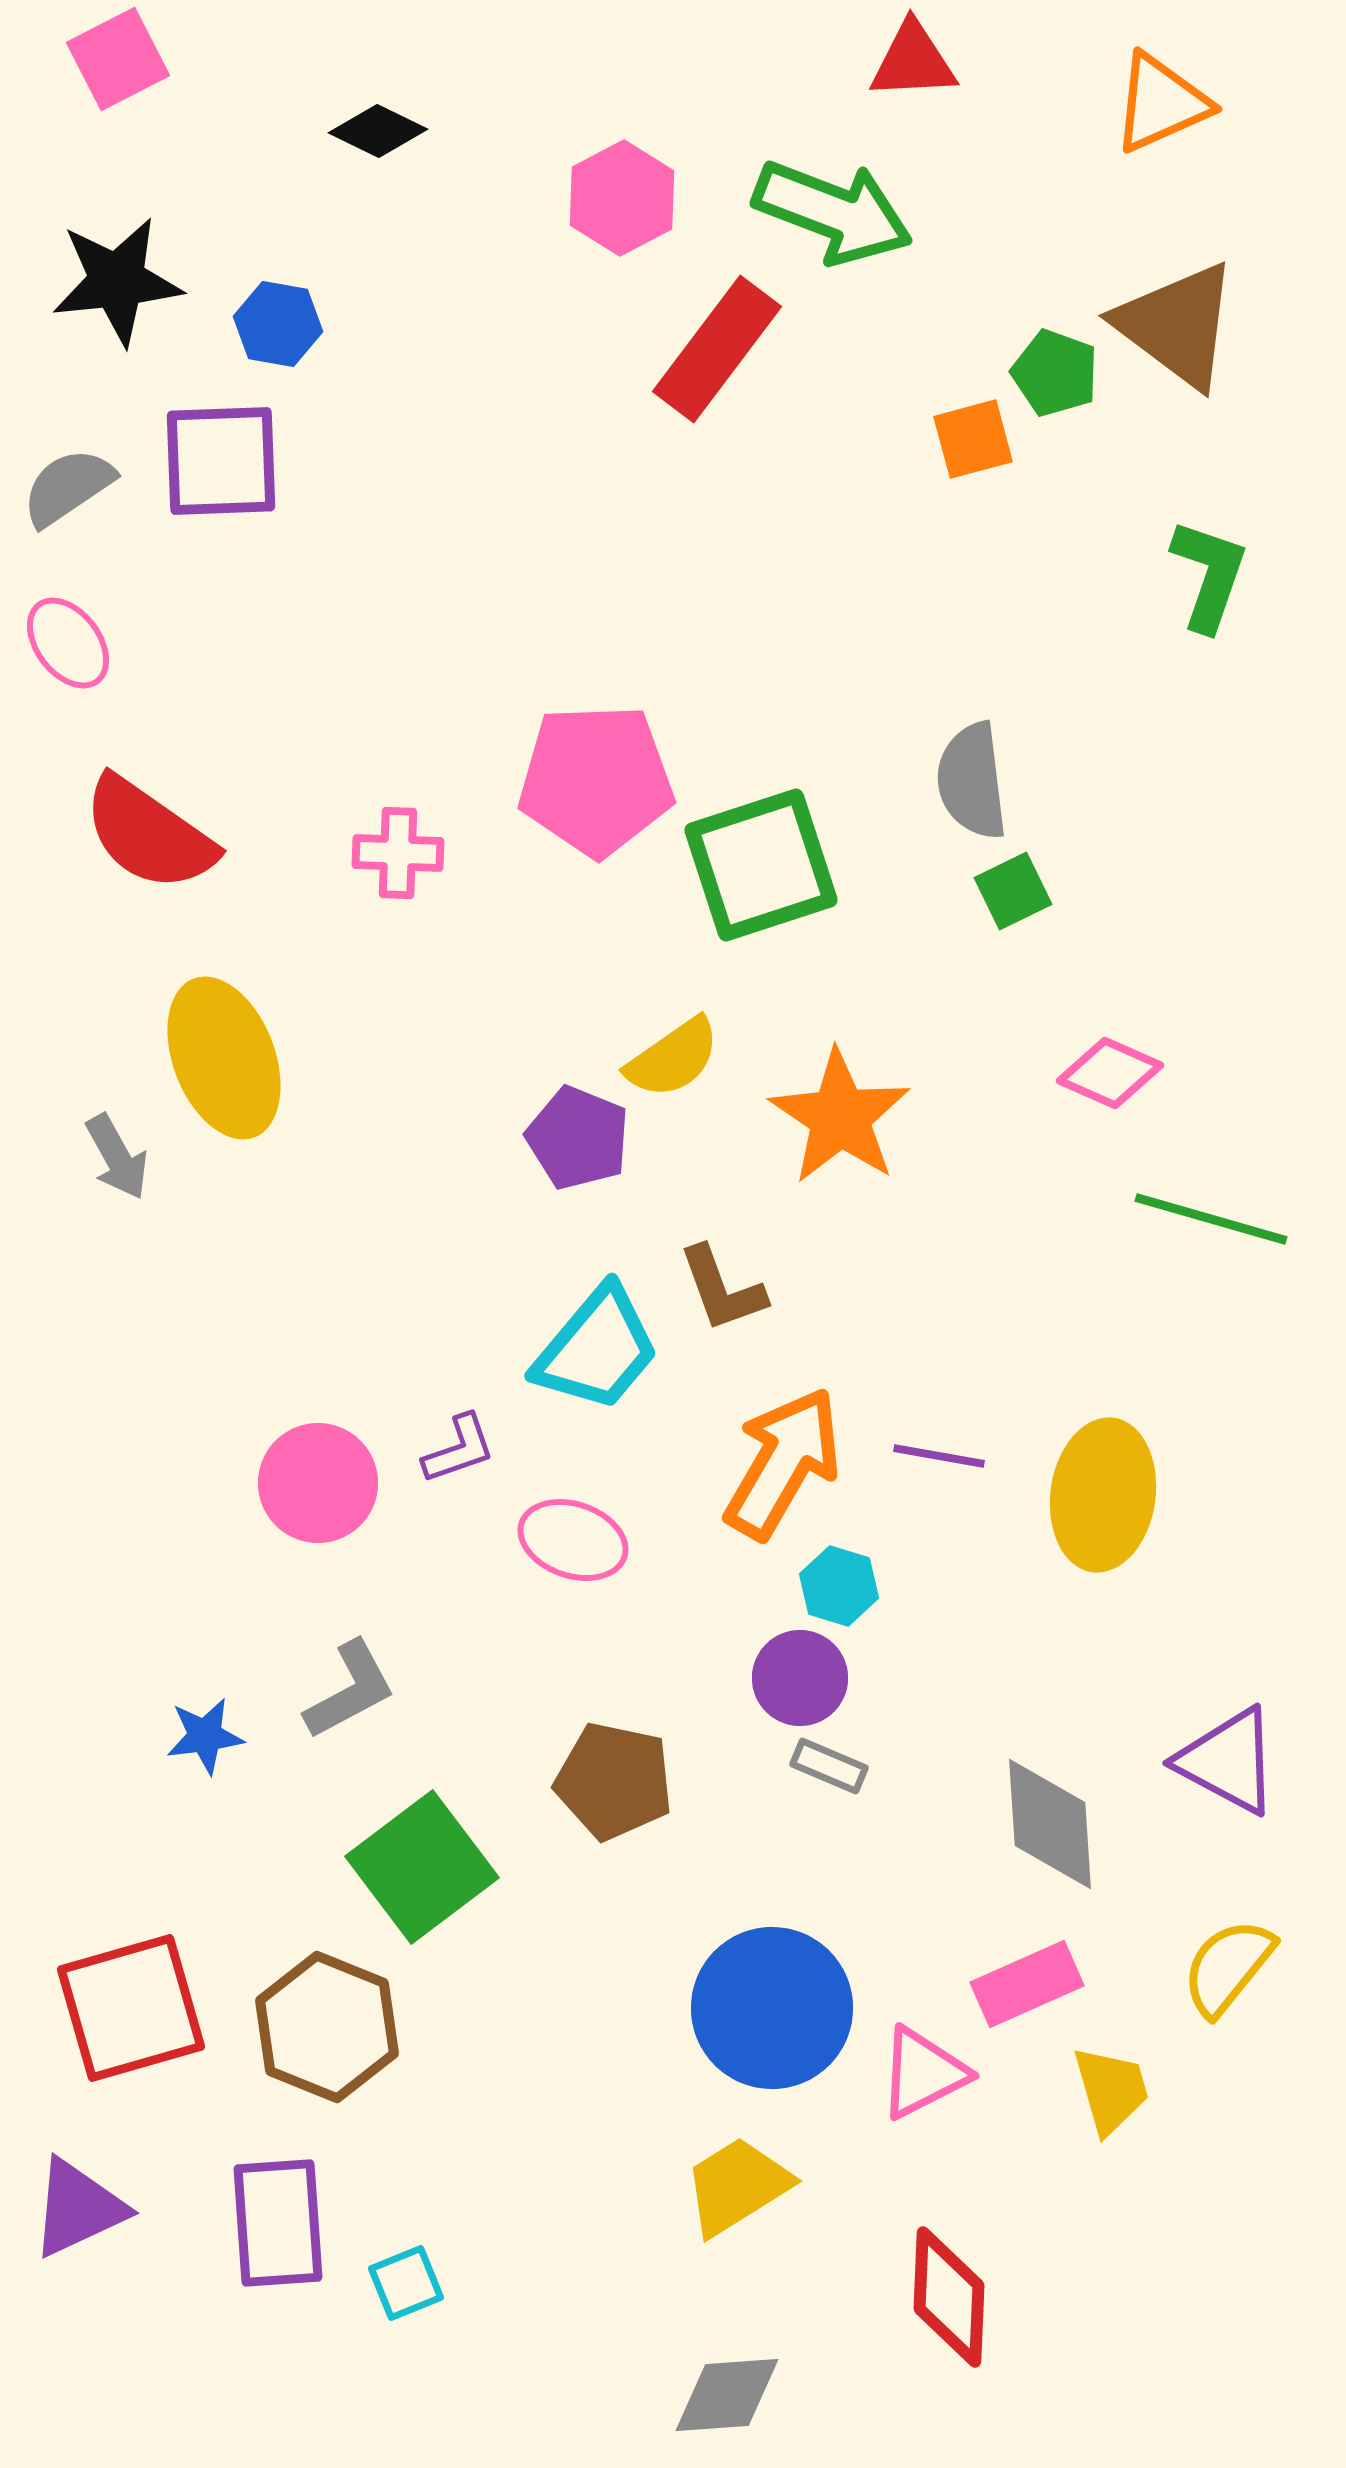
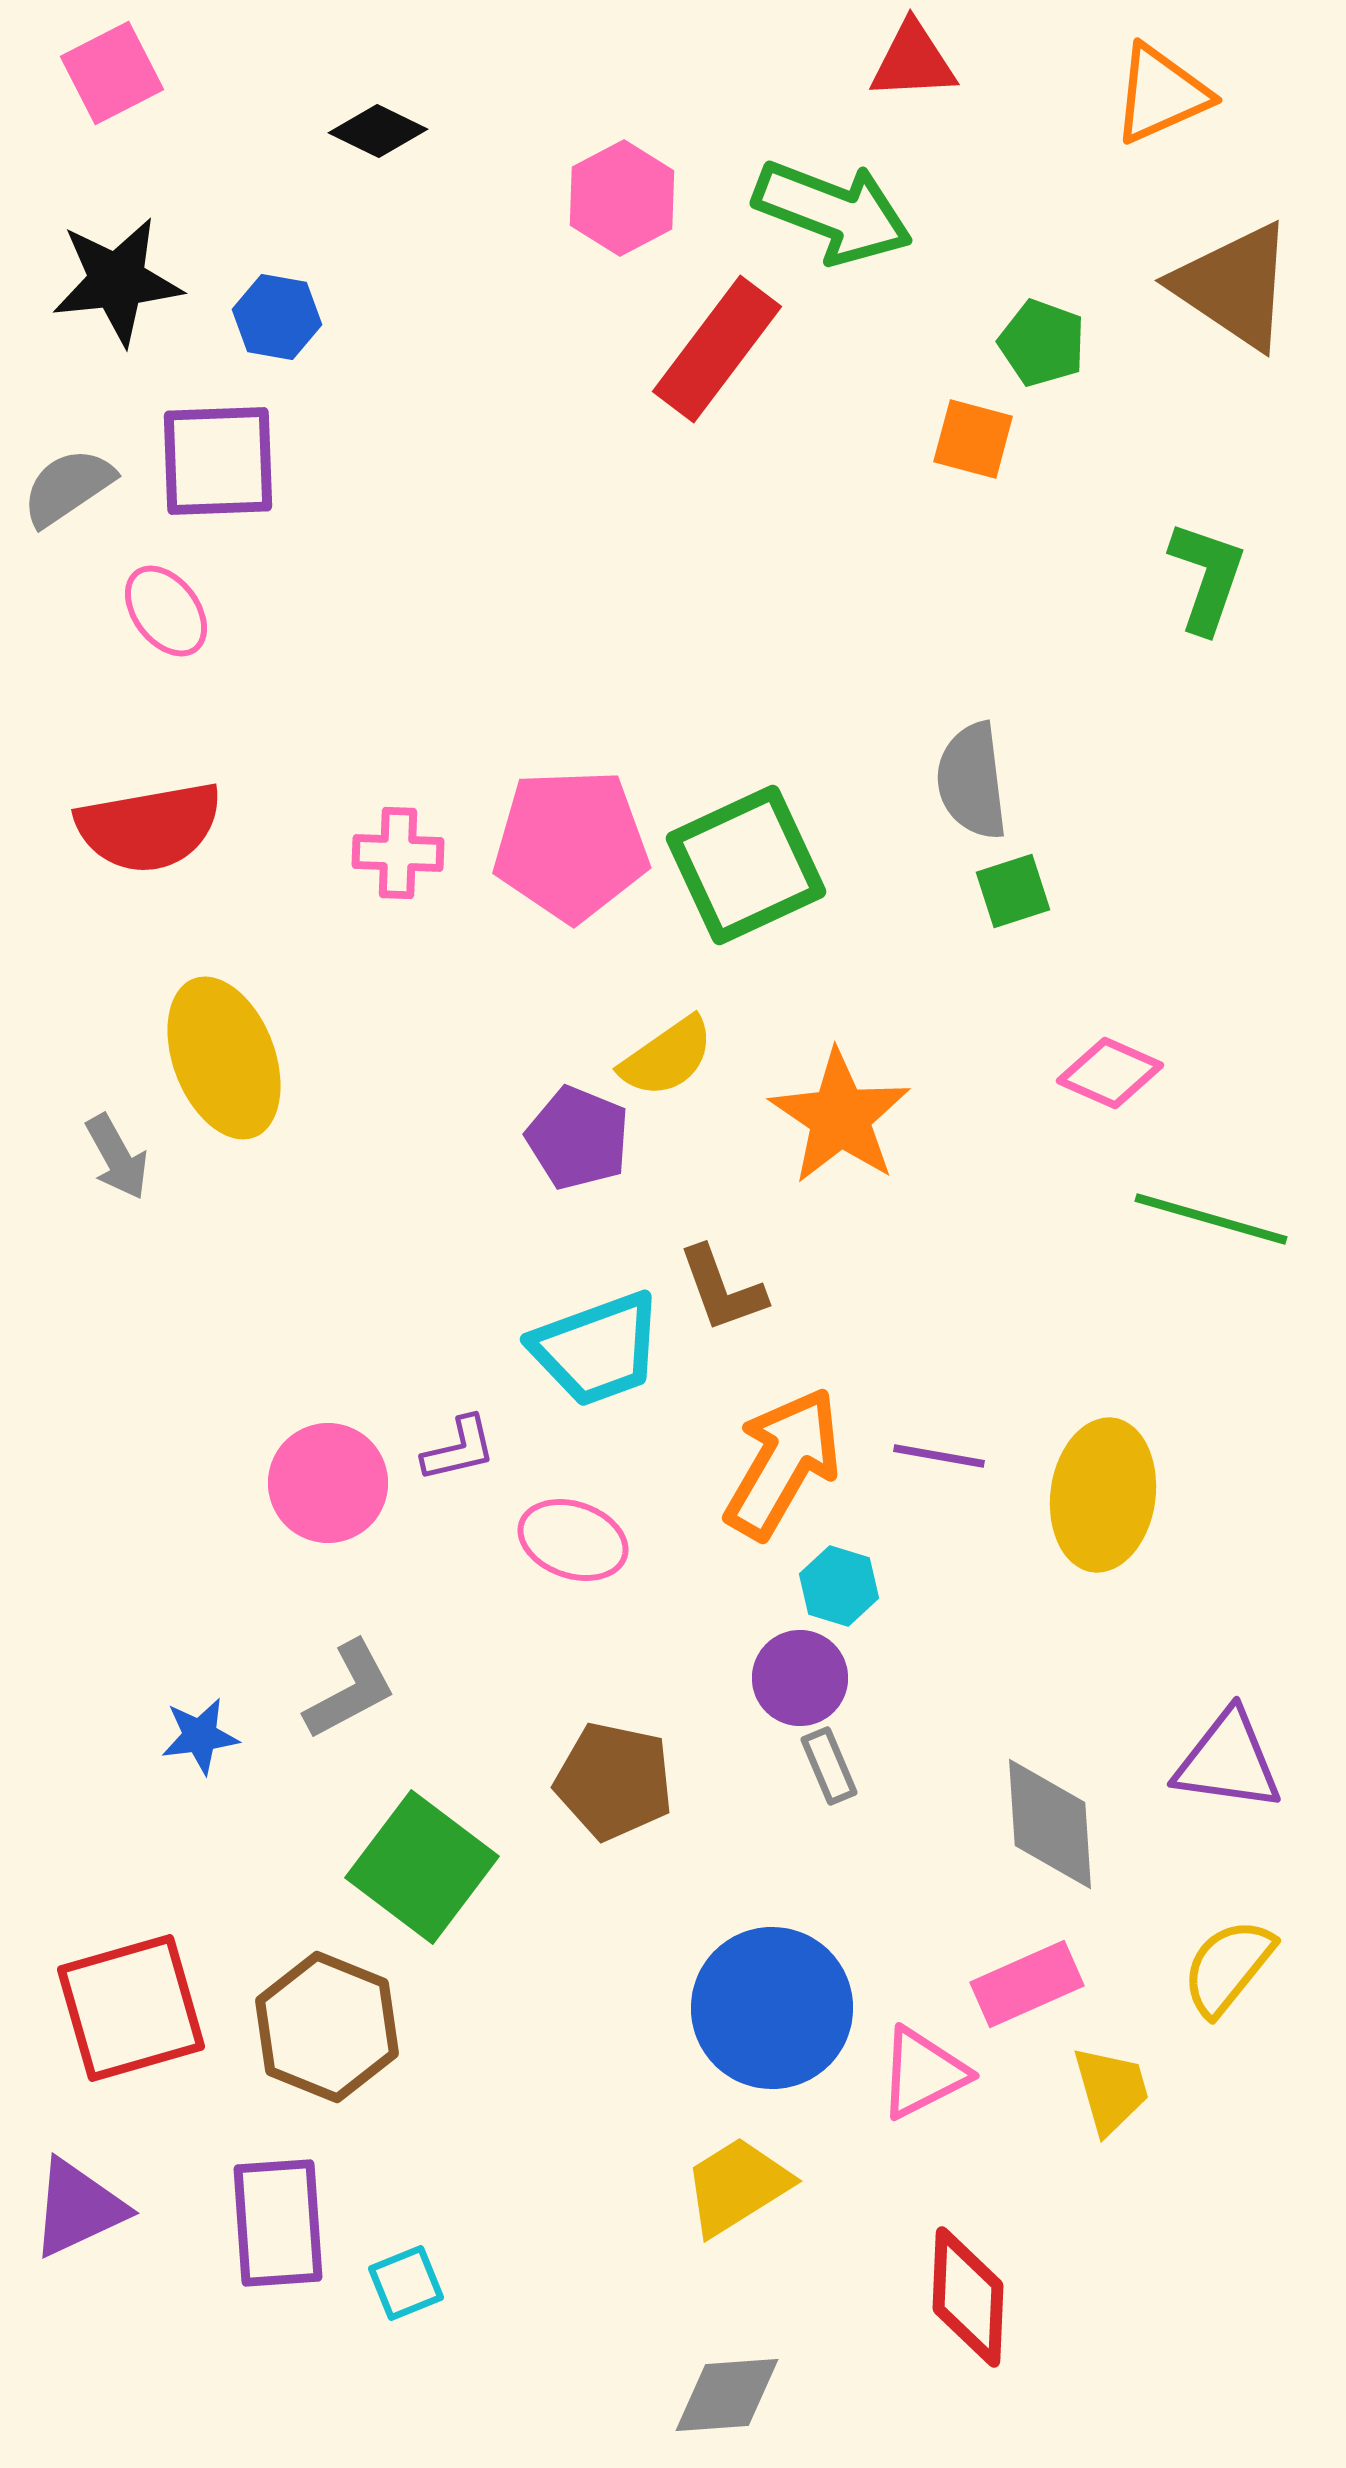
pink square at (118, 59): moved 6 px left, 14 px down
orange triangle at (1161, 103): moved 9 px up
blue hexagon at (278, 324): moved 1 px left, 7 px up
brown triangle at (1177, 325): moved 57 px right, 39 px up; rotated 3 degrees counterclockwise
green pentagon at (1055, 373): moved 13 px left, 30 px up
orange square at (973, 439): rotated 30 degrees clockwise
purple square at (221, 461): moved 3 px left
green L-shape at (1209, 575): moved 2 px left, 2 px down
pink ellipse at (68, 643): moved 98 px right, 32 px up
pink pentagon at (596, 780): moved 25 px left, 65 px down
red semicircle at (149, 834): moved 7 px up; rotated 45 degrees counterclockwise
green square at (761, 865): moved 15 px left; rotated 7 degrees counterclockwise
green square at (1013, 891): rotated 8 degrees clockwise
yellow semicircle at (673, 1058): moved 6 px left, 1 px up
cyan trapezoid at (597, 1349): rotated 30 degrees clockwise
purple L-shape at (459, 1449): rotated 6 degrees clockwise
pink circle at (318, 1483): moved 10 px right
blue star at (205, 1736): moved 5 px left
purple triangle at (1228, 1761): rotated 20 degrees counterclockwise
gray rectangle at (829, 1766): rotated 44 degrees clockwise
green square at (422, 1867): rotated 16 degrees counterclockwise
red diamond at (949, 2297): moved 19 px right
